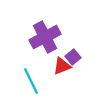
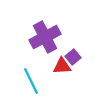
red triangle: rotated 18 degrees clockwise
